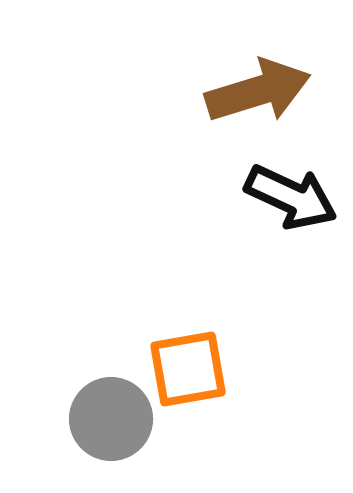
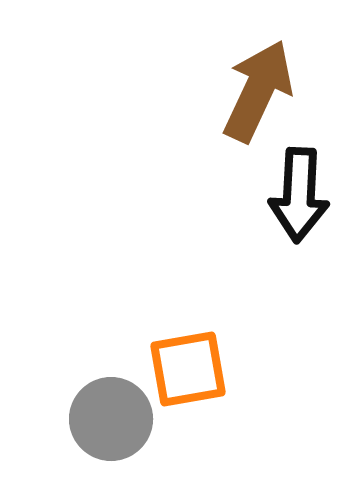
brown arrow: rotated 48 degrees counterclockwise
black arrow: moved 8 px right, 2 px up; rotated 68 degrees clockwise
